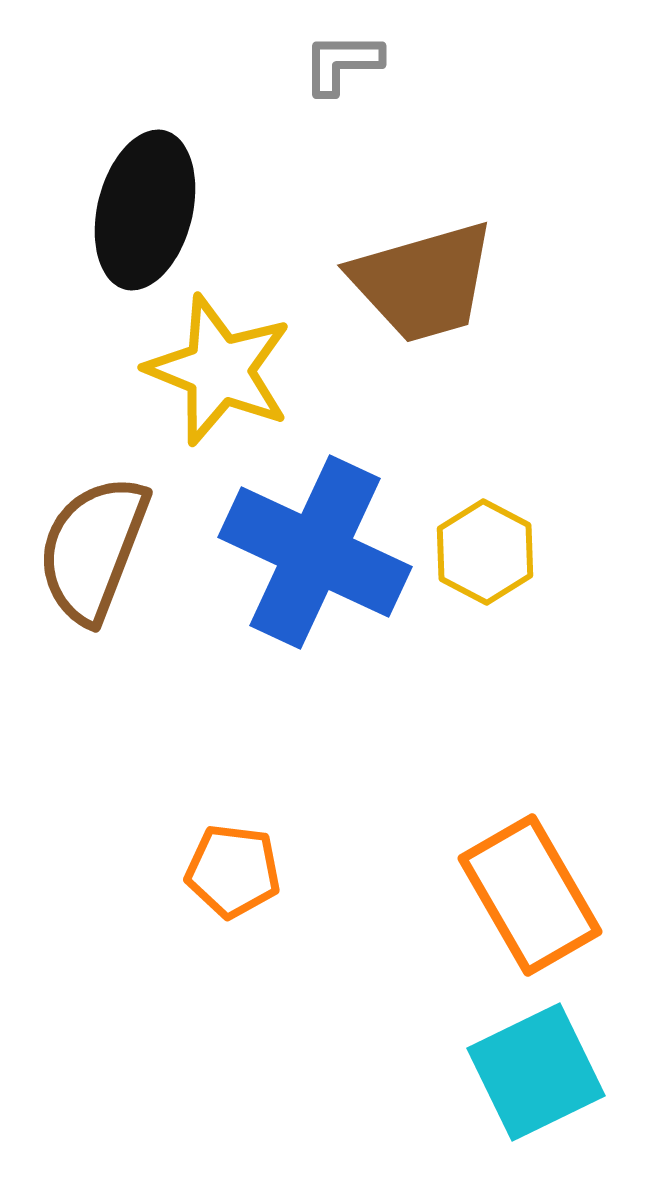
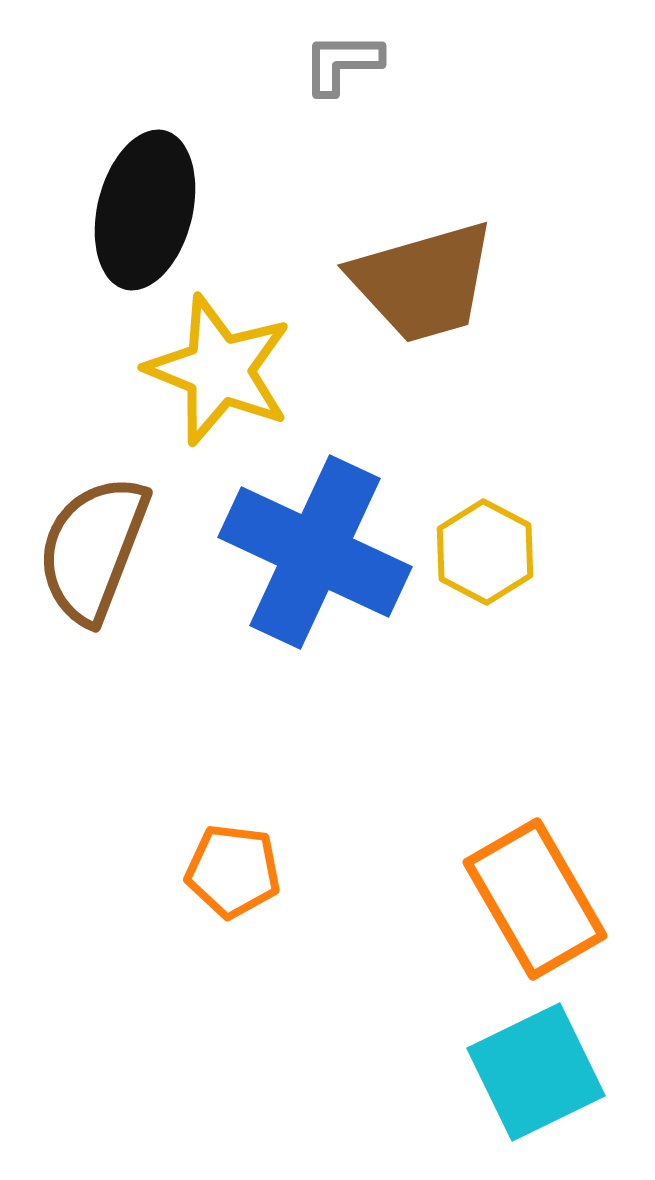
orange rectangle: moved 5 px right, 4 px down
